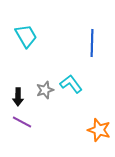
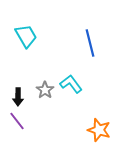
blue line: moved 2 px left; rotated 16 degrees counterclockwise
gray star: rotated 18 degrees counterclockwise
purple line: moved 5 px left, 1 px up; rotated 24 degrees clockwise
